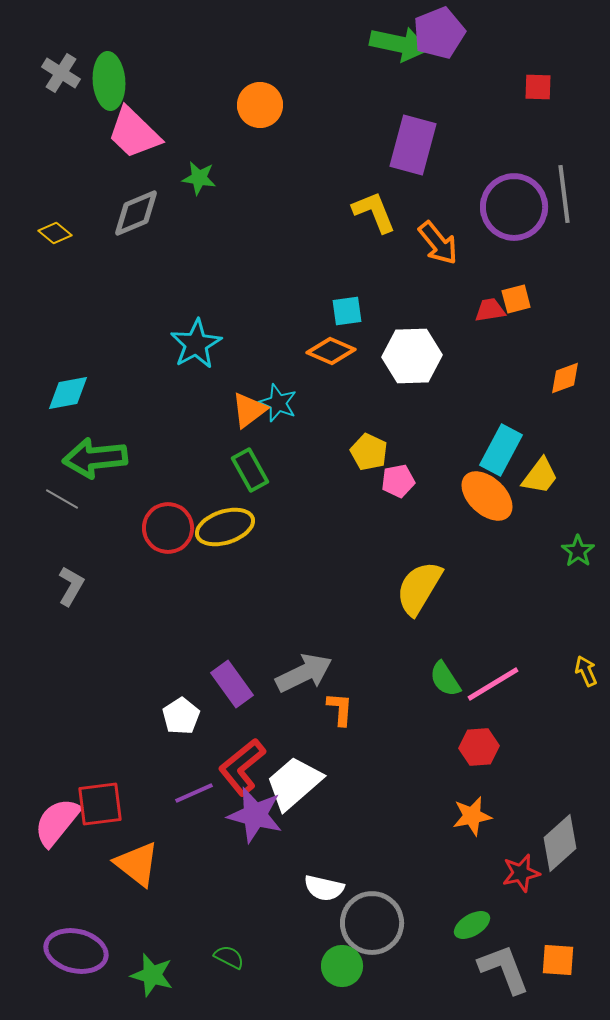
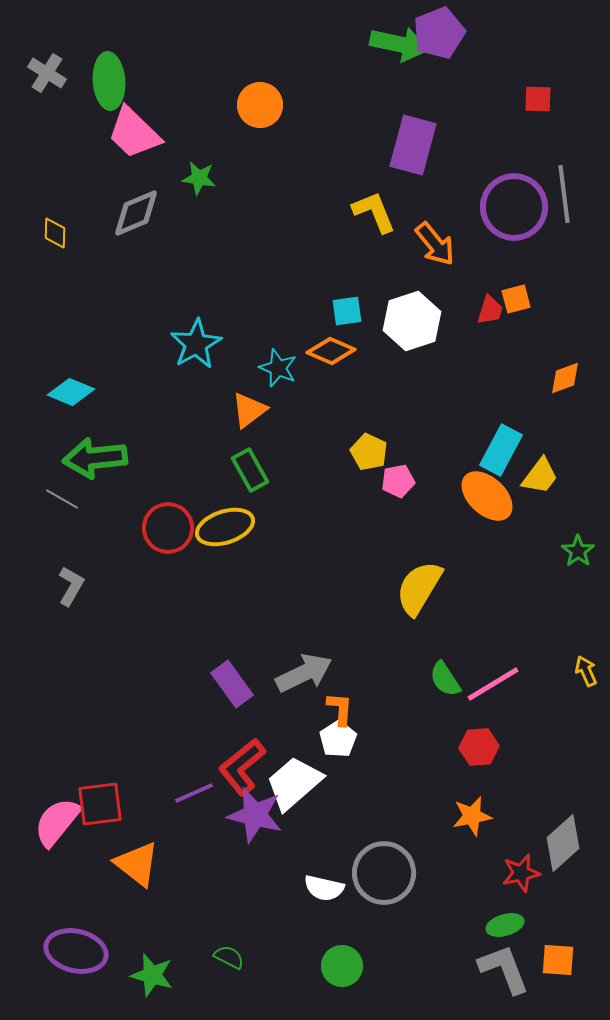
gray cross at (61, 73): moved 14 px left
red square at (538, 87): moved 12 px down
yellow diamond at (55, 233): rotated 52 degrees clockwise
orange arrow at (438, 243): moved 3 px left, 1 px down
red trapezoid at (490, 310): rotated 116 degrees clockwise
white hexagon at (412, 356): moved 35 px up; rotated 16 degrees counterclockwise
cyan diamond at (68, 393): moved 3 px right, 1 px up; rotated 33 degrees clockwise
cyan star at (278, 403): moved 35 px up
white pentagon at (181, 716): moved 157 px right, 23 px down
gray diamond at (560, 843): moved 3 px right
gray circle at (372, 923): moved 12 px right, 50 px up
green ellipse at (472, 925): moved 33 px right; rotated 15 degrees clockwise
